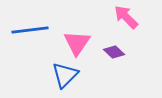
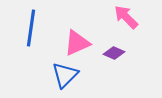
blue line: moved 1 px right, 2 px up; rotated 75 degrees counterclockwise
pink triangle: rotated 32 degrees clockwise
purple diamond: moved 1 px down; rotated 20 degrees counterclockwise
